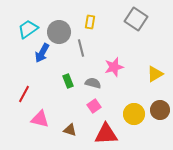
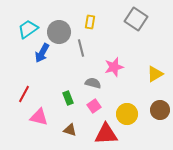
green rectangle: moved 17 px down
yellow circle: moved 7 px left
pink triangle: moved 1 px left, 2 px up
